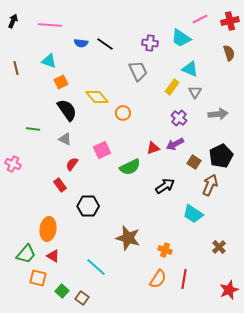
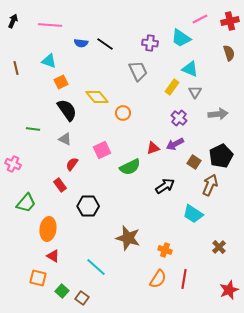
green trapezoid at (26, 254): moved 51 px up
